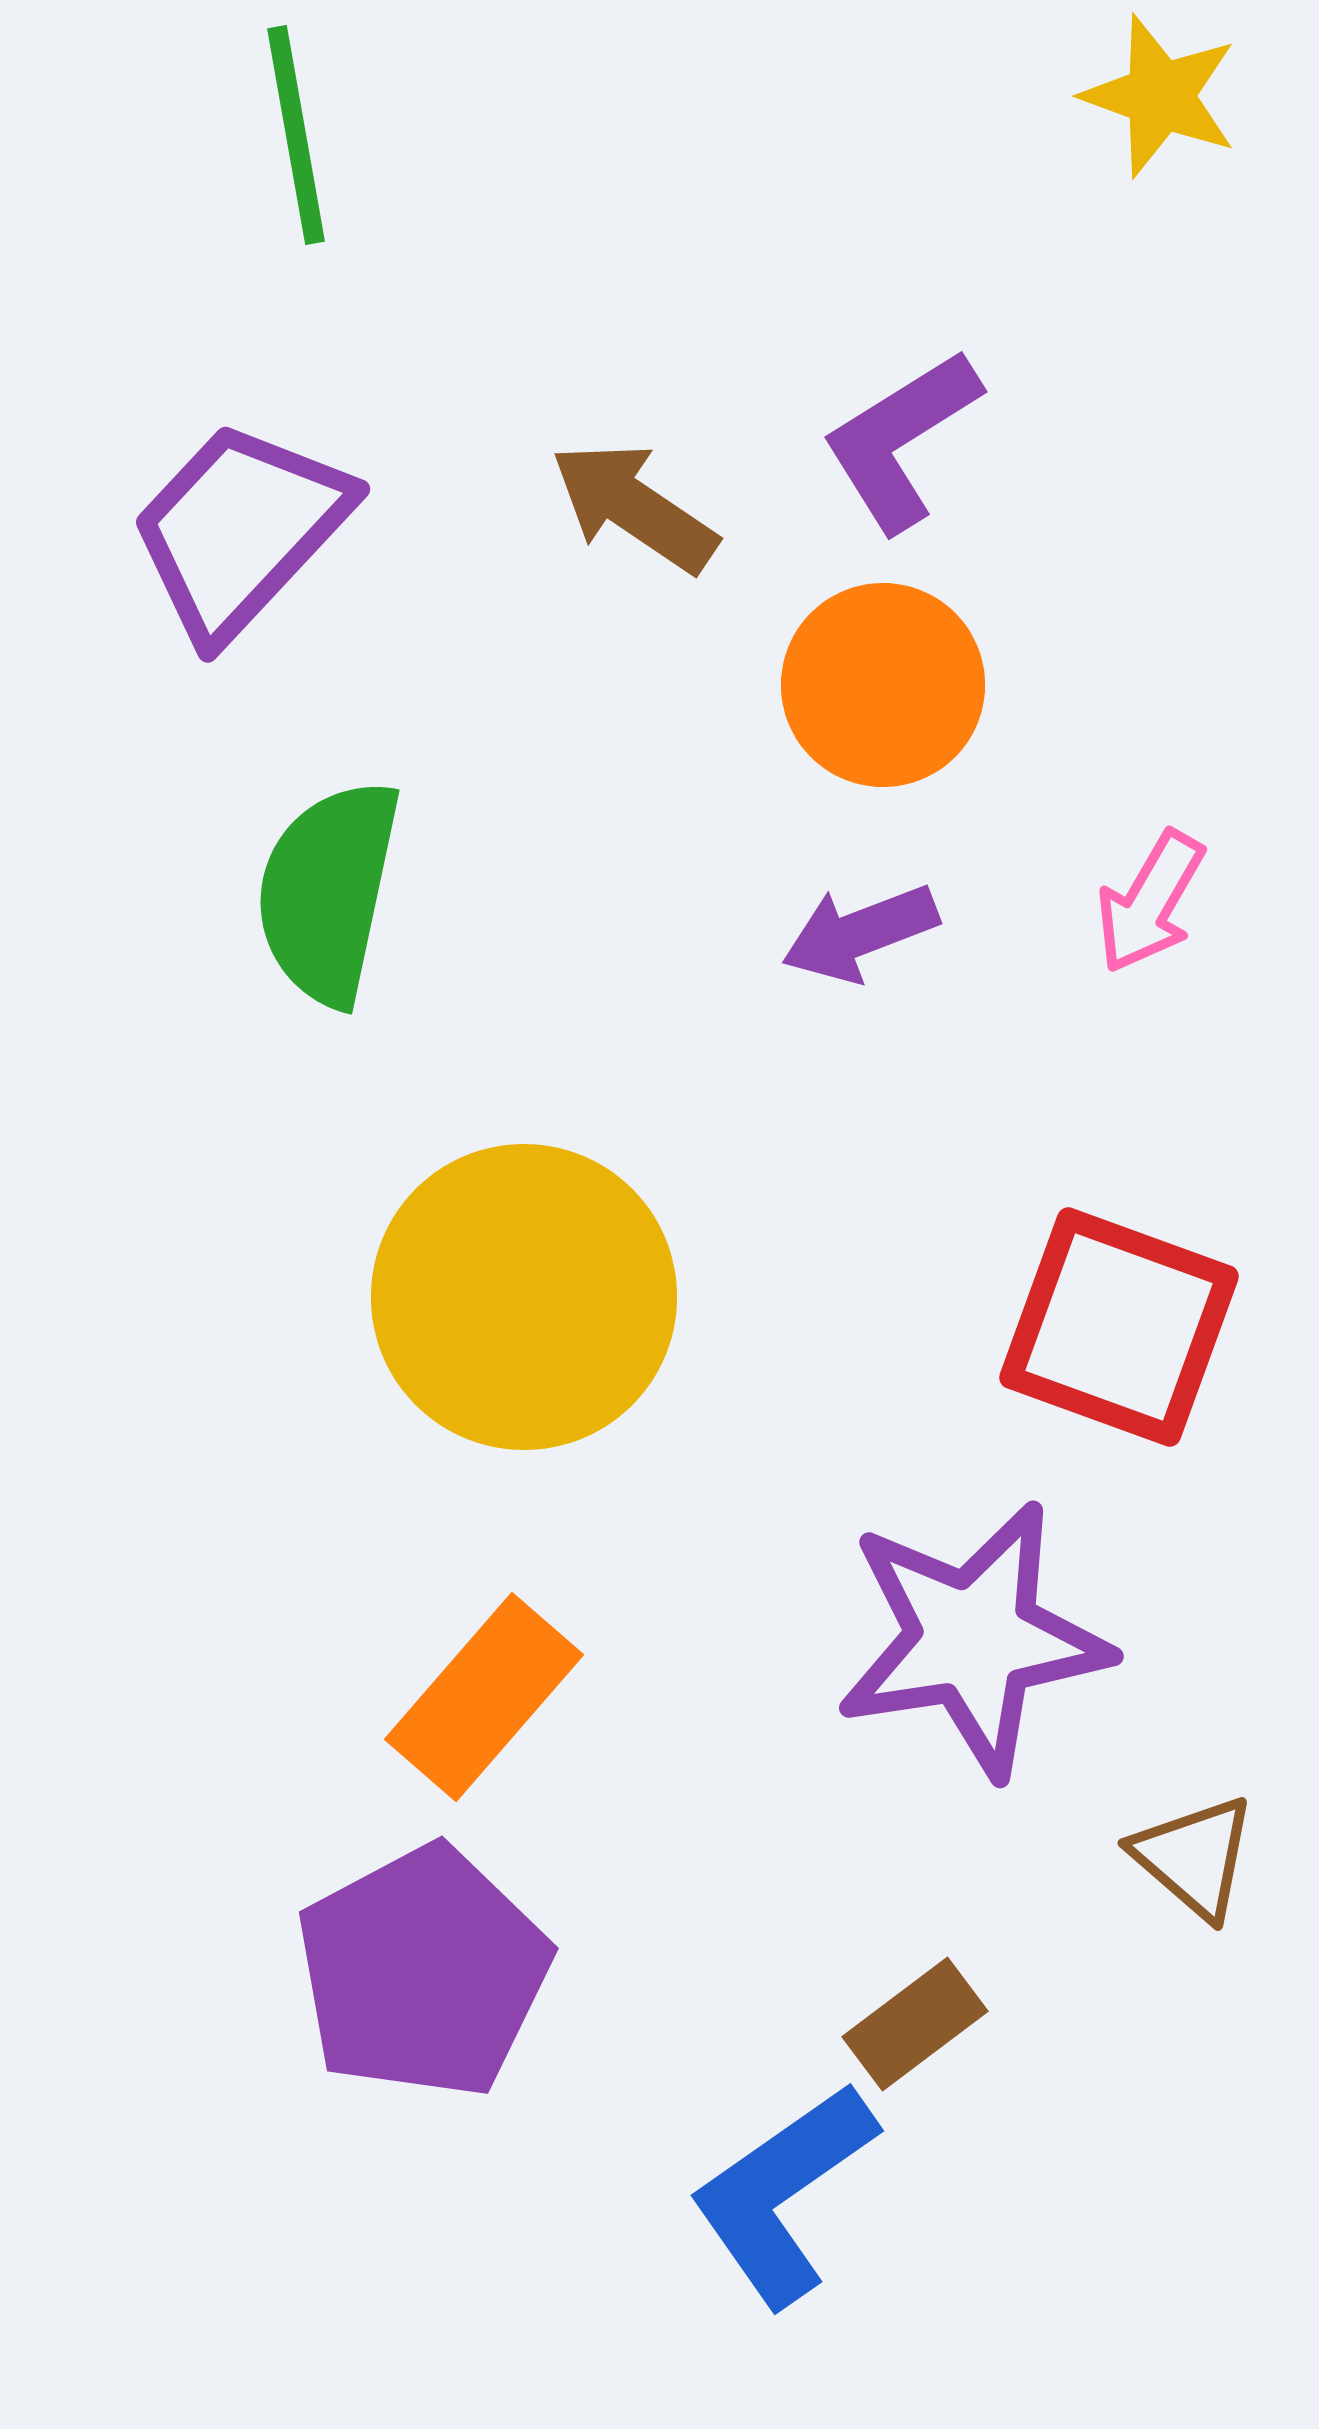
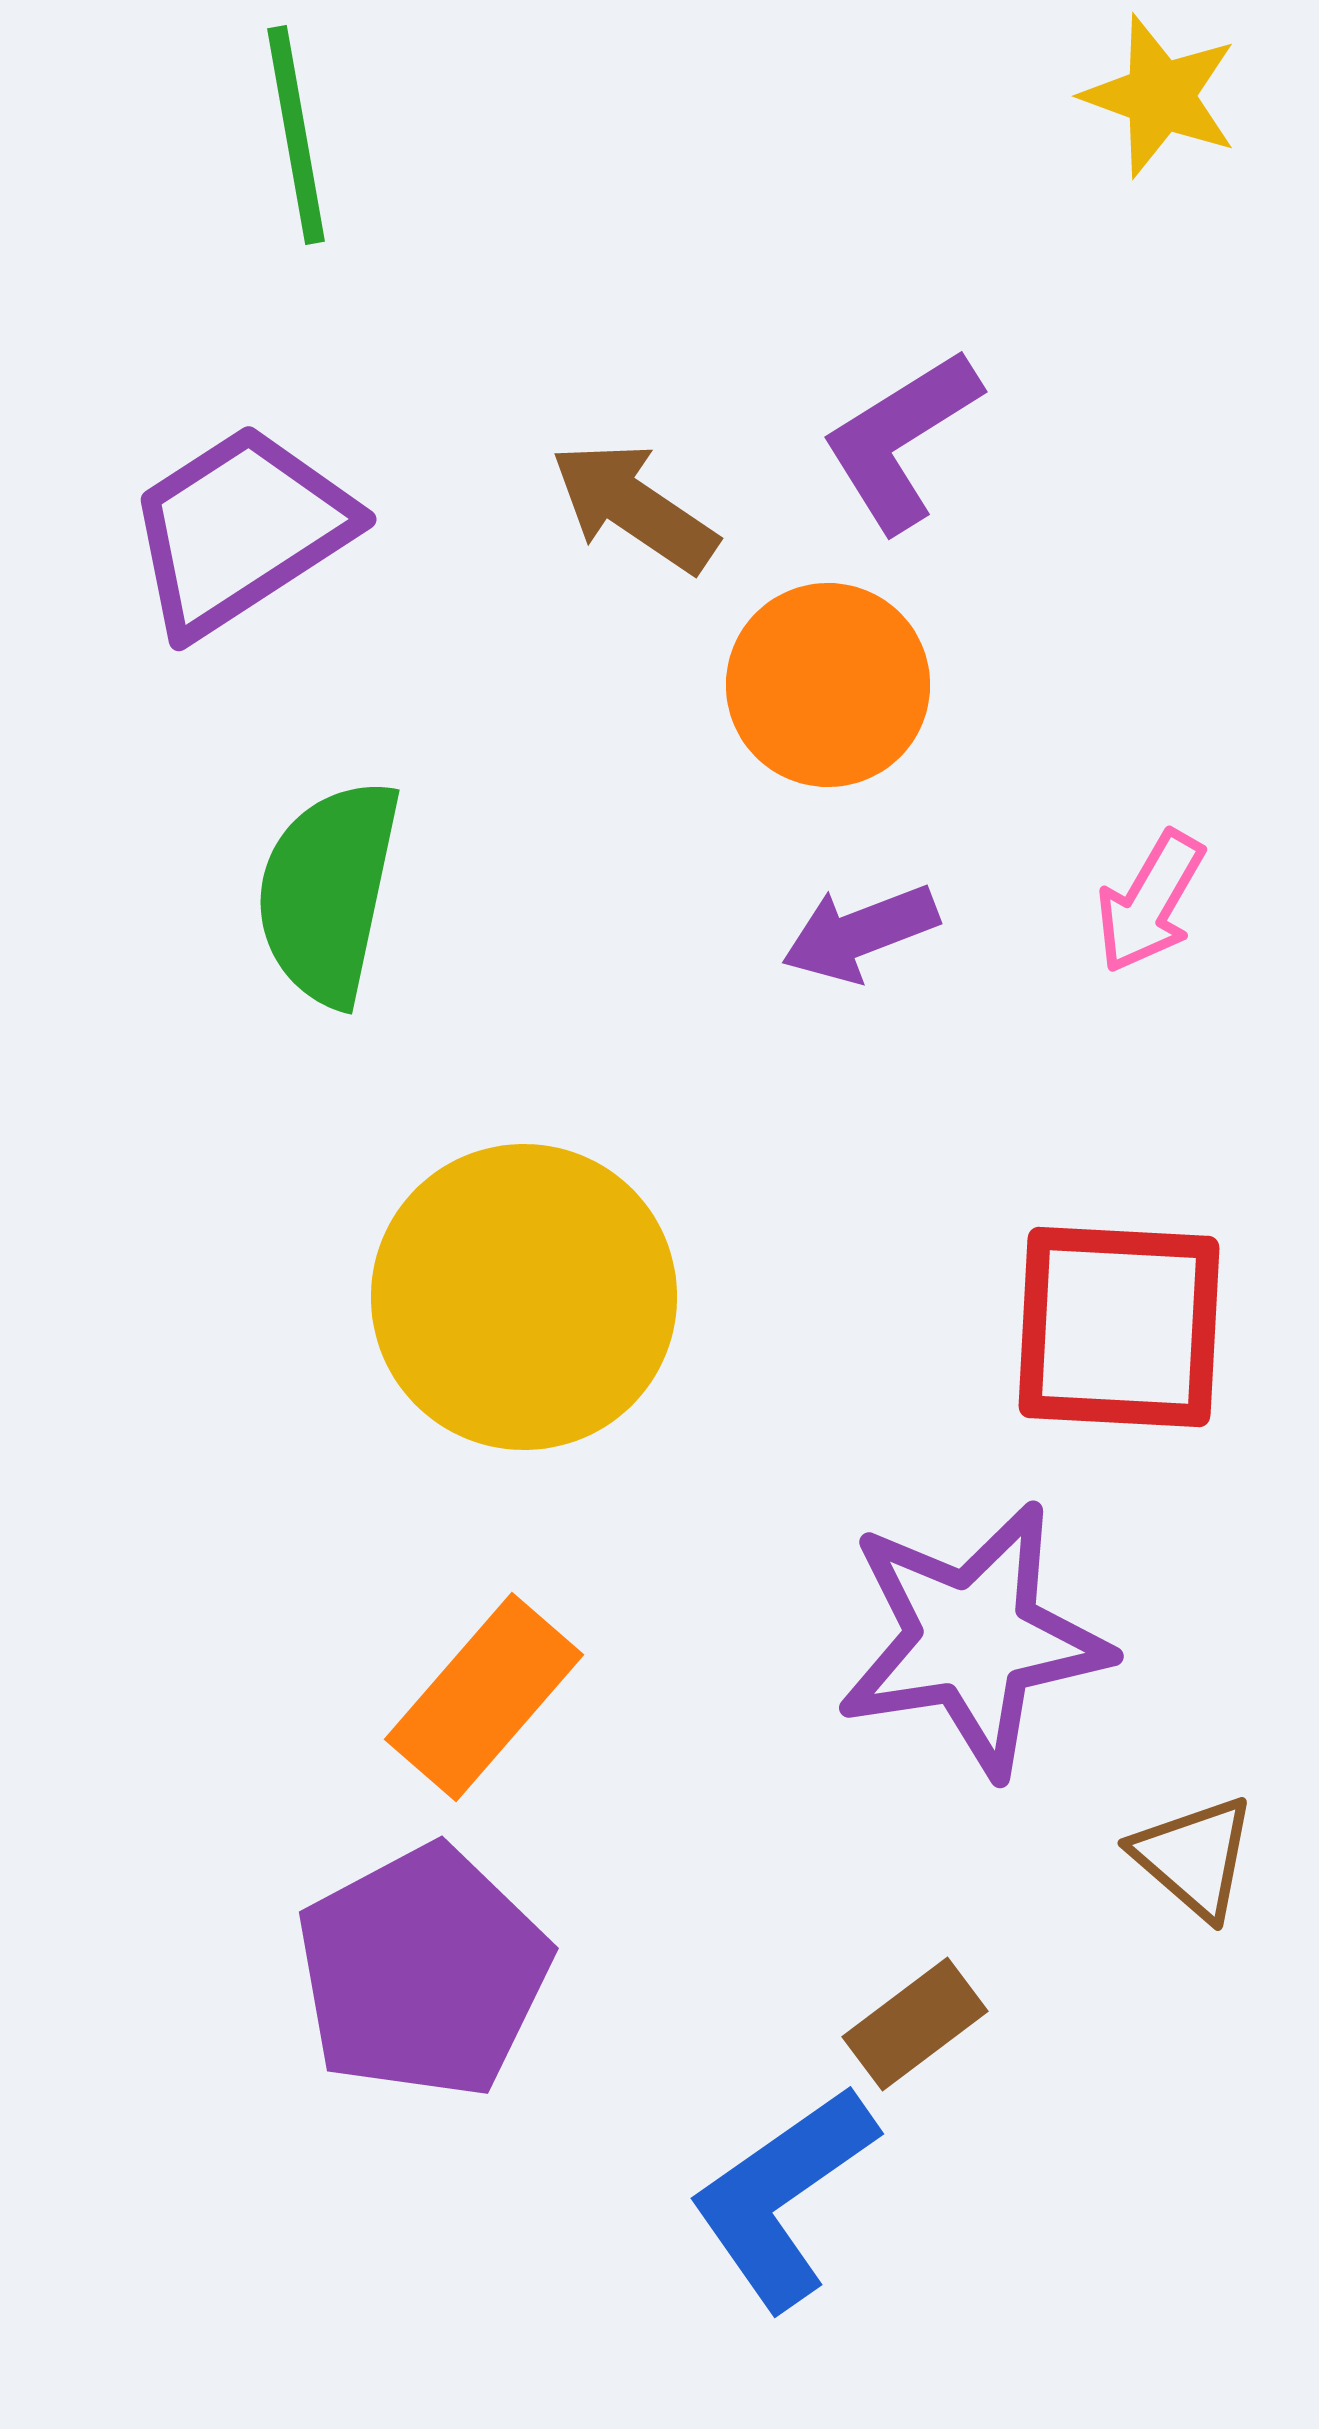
purple trapezoid: rotated 14 degrees clockwise
orange circle: moved 55 px left
red square: rotated 17 degrees counterclockwise
blue L-shape: moved 3 px down
